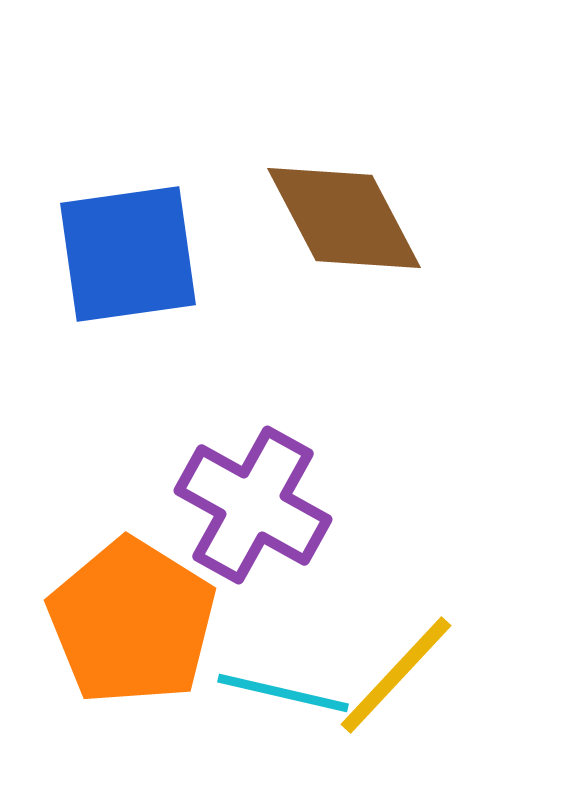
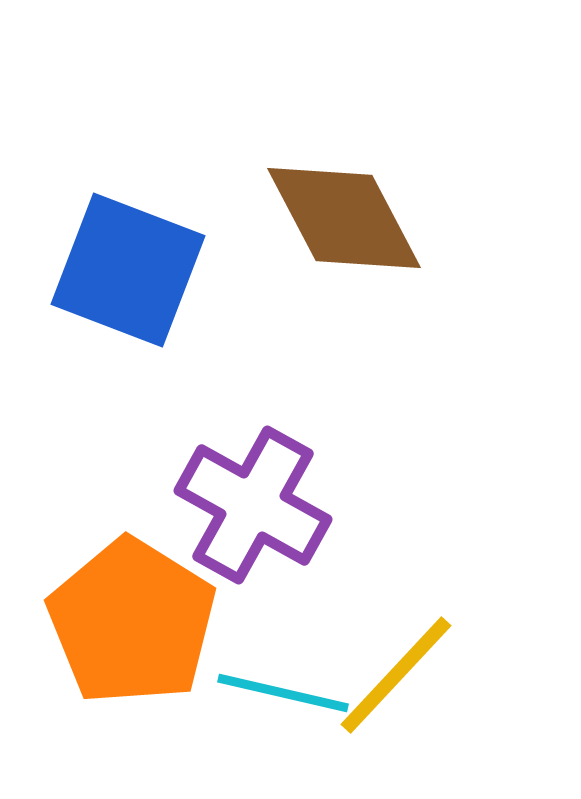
blue square: moved 16 px down; rotated 29 degrees clockwise
